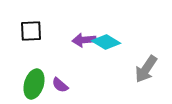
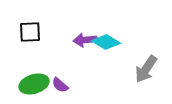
black square: moved 1 px left, 1 px down
purple arrow: moved 1 px right
green ellipse: rotated 56 degrees clockwise
